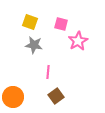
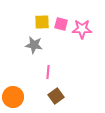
yellow square: moved 12 px right; rotated 21 degrees counterclockwise
pink star: moved 4 px right, 12 px up; rotated 30 degrees clockwise
